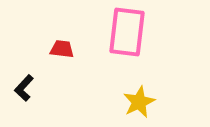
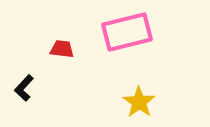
pink rectangle: rotated 69 degrees clockwise
yellow star: rotated 12 degrees counterclockwise
